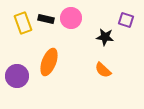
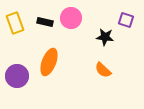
black rectangle: moved 1 px left, 3 px down
yellow rectangle: moved 8 px left
